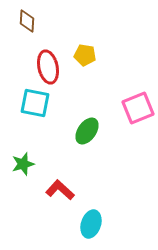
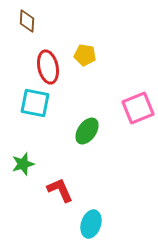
red L-shape: rotated 24 degrees clockwise
